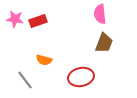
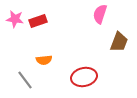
pink semicircle: rotated 24 degrees clockwise
brown trapezoid: moved 15 px right, 1 px up
orange semicircle: rotated 21 degrees counterclockwise
red ellipse: moved 3 px right
